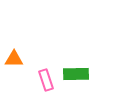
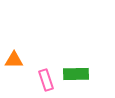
orange triangle: moved 1 px down
